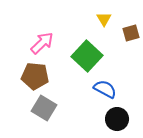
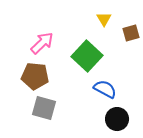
gray square: rotated 15 degrees counterclockwise
